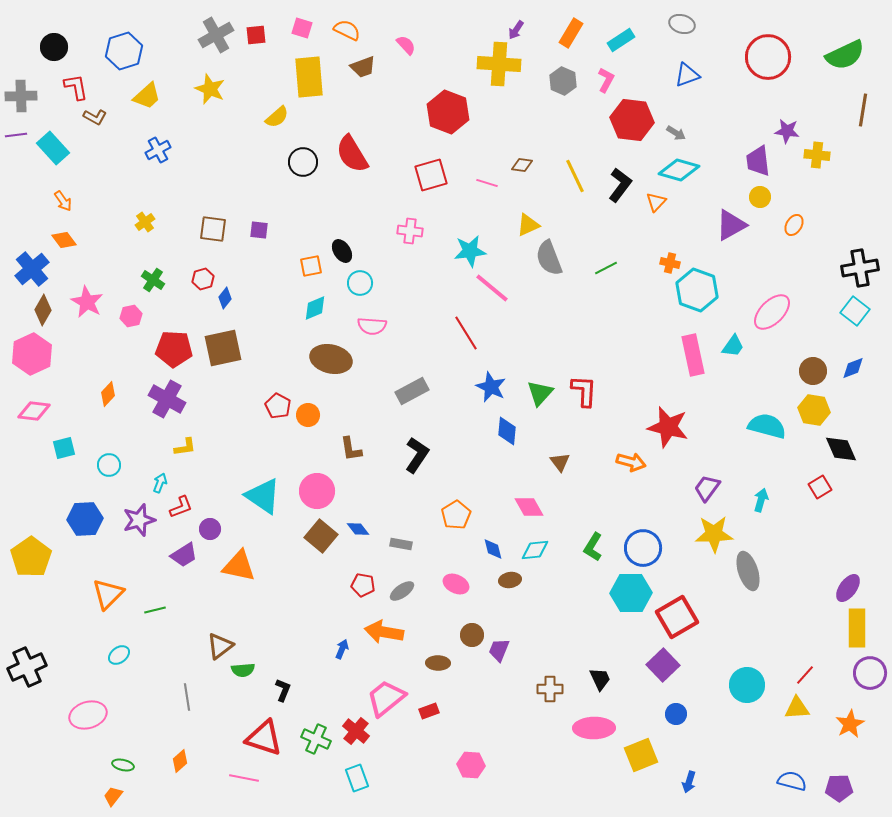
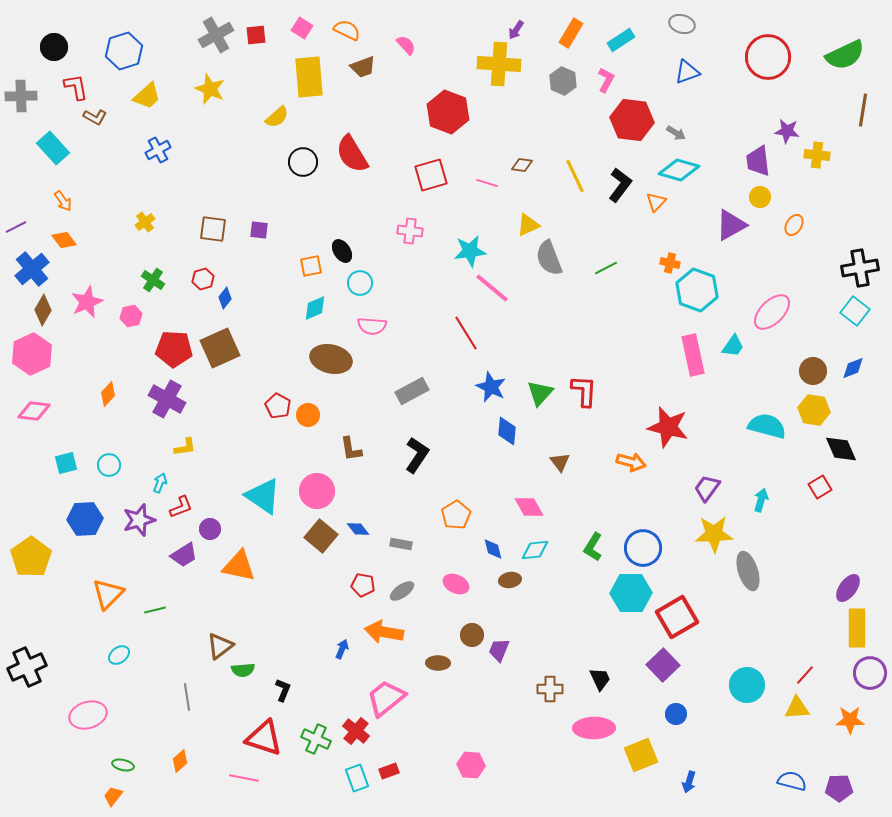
pink square at (302, 28): rotated 15 degrees clockwise
blue triangle at (687, 75): moved 3 px up
purple line at (16, 135): moved 92 px down; rotated 20 degrees counterclockwise
pink star at (87, 302): rotated 20 degrees clockwise
brown square at (223, 348): moved 3 px left; rotated 12 degrees counterclockwise
cyan square at (64, 448): moved 2 px right, 15 px down
red rectangle at (429, 711): moved 40 px left, 60 px down
orange star at (850, 724): moved 4 px up; rotated 28 degrees clockwise
